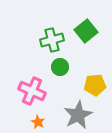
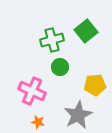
orange star: rotated 16 degrees counterclockwise
